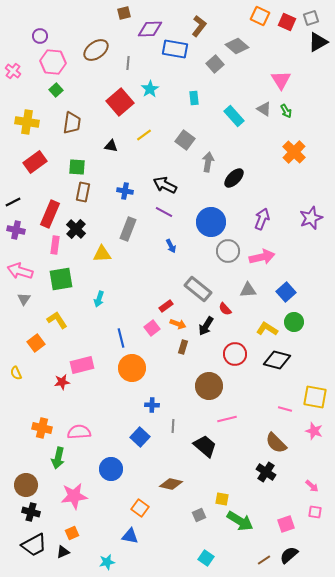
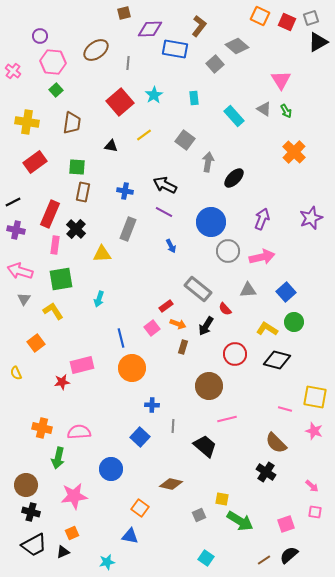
cyan star at (150, 89): moved 4 px right, 6 px down
yellow L-shape at (57, 320): moved 4 px left, 9 px up
